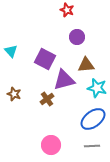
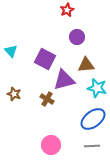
red star: rotated 24 degrees clockwise
brown cross: rotated 24 degrees counterclockwise
